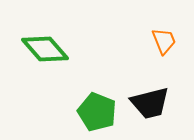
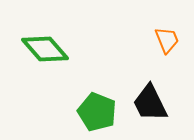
orange trapezoid: moved 3 px right, 1 px up
black trapezoid: rotated 78 degrees clockwise
